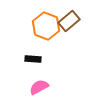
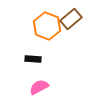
brown rectangle: moved 2 px right, 2 px up
orange hexagon: moved 1 px right
